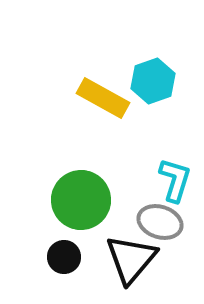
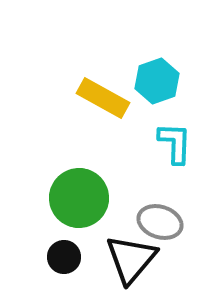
cyan hexagon: moved 4 px right
cyan L-shape: moved 37 px up; rotated 15 degrees counterclockwise
green circle: moved 2 px left, 2 px up
